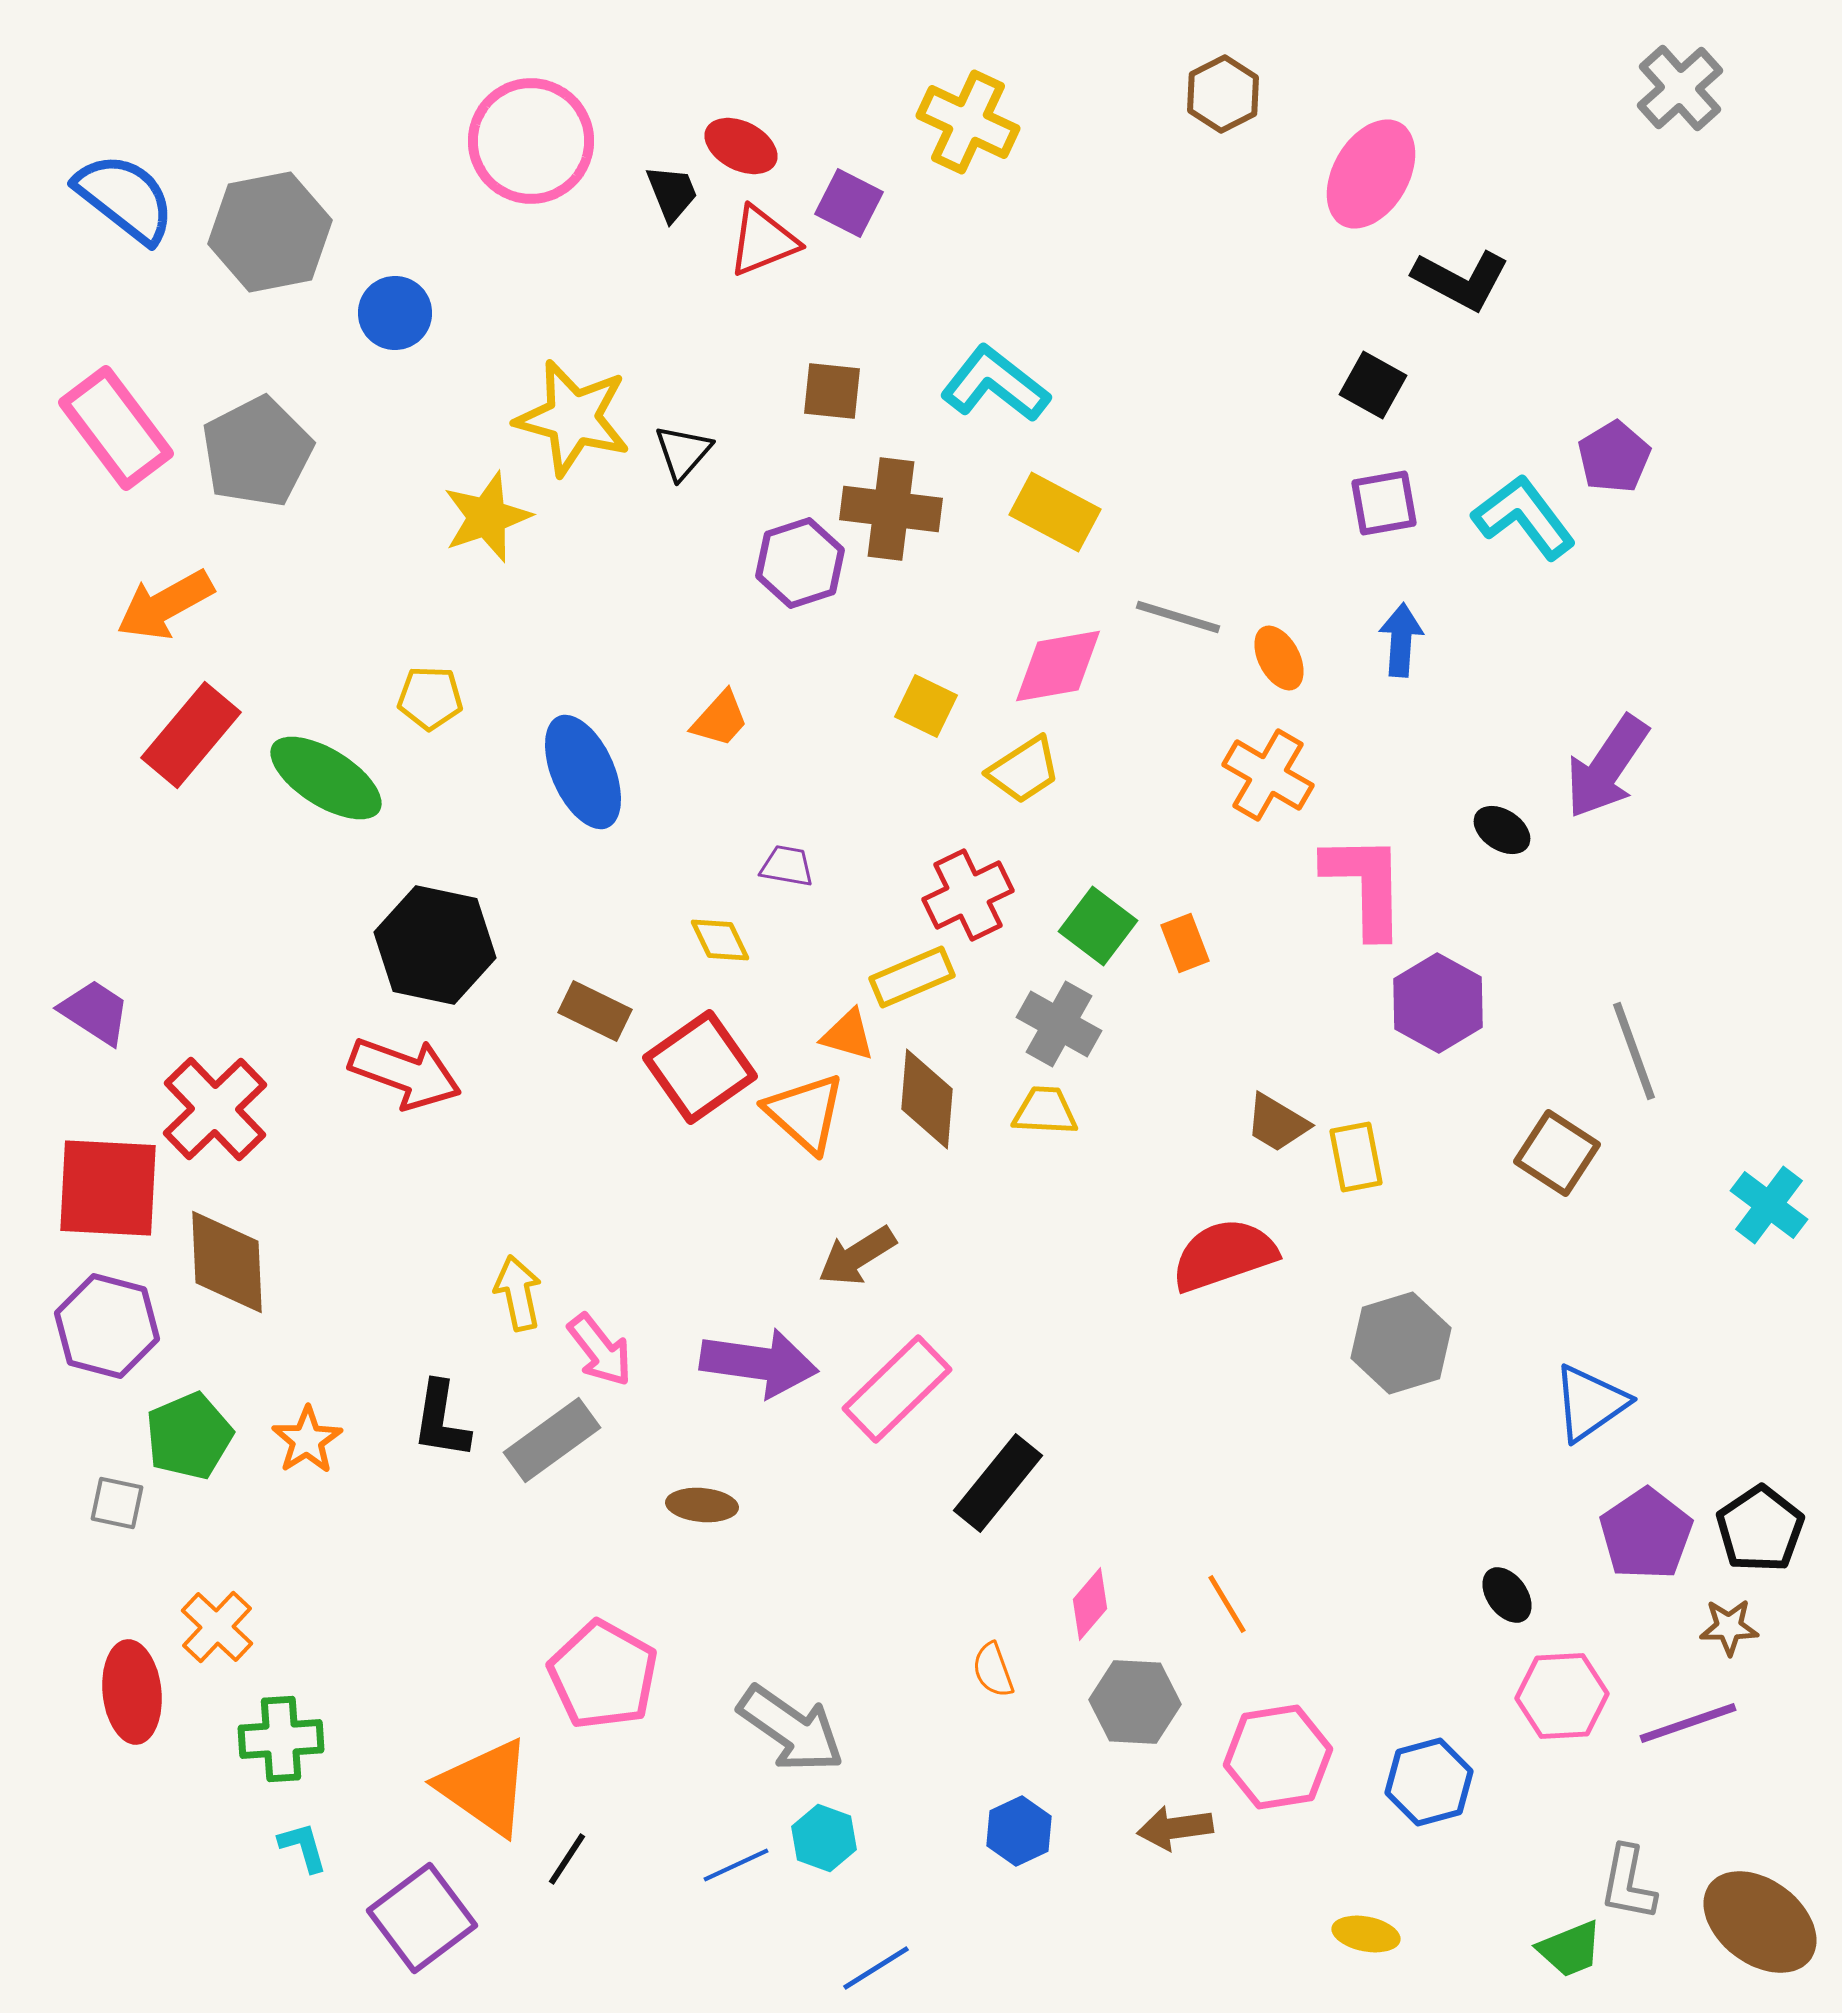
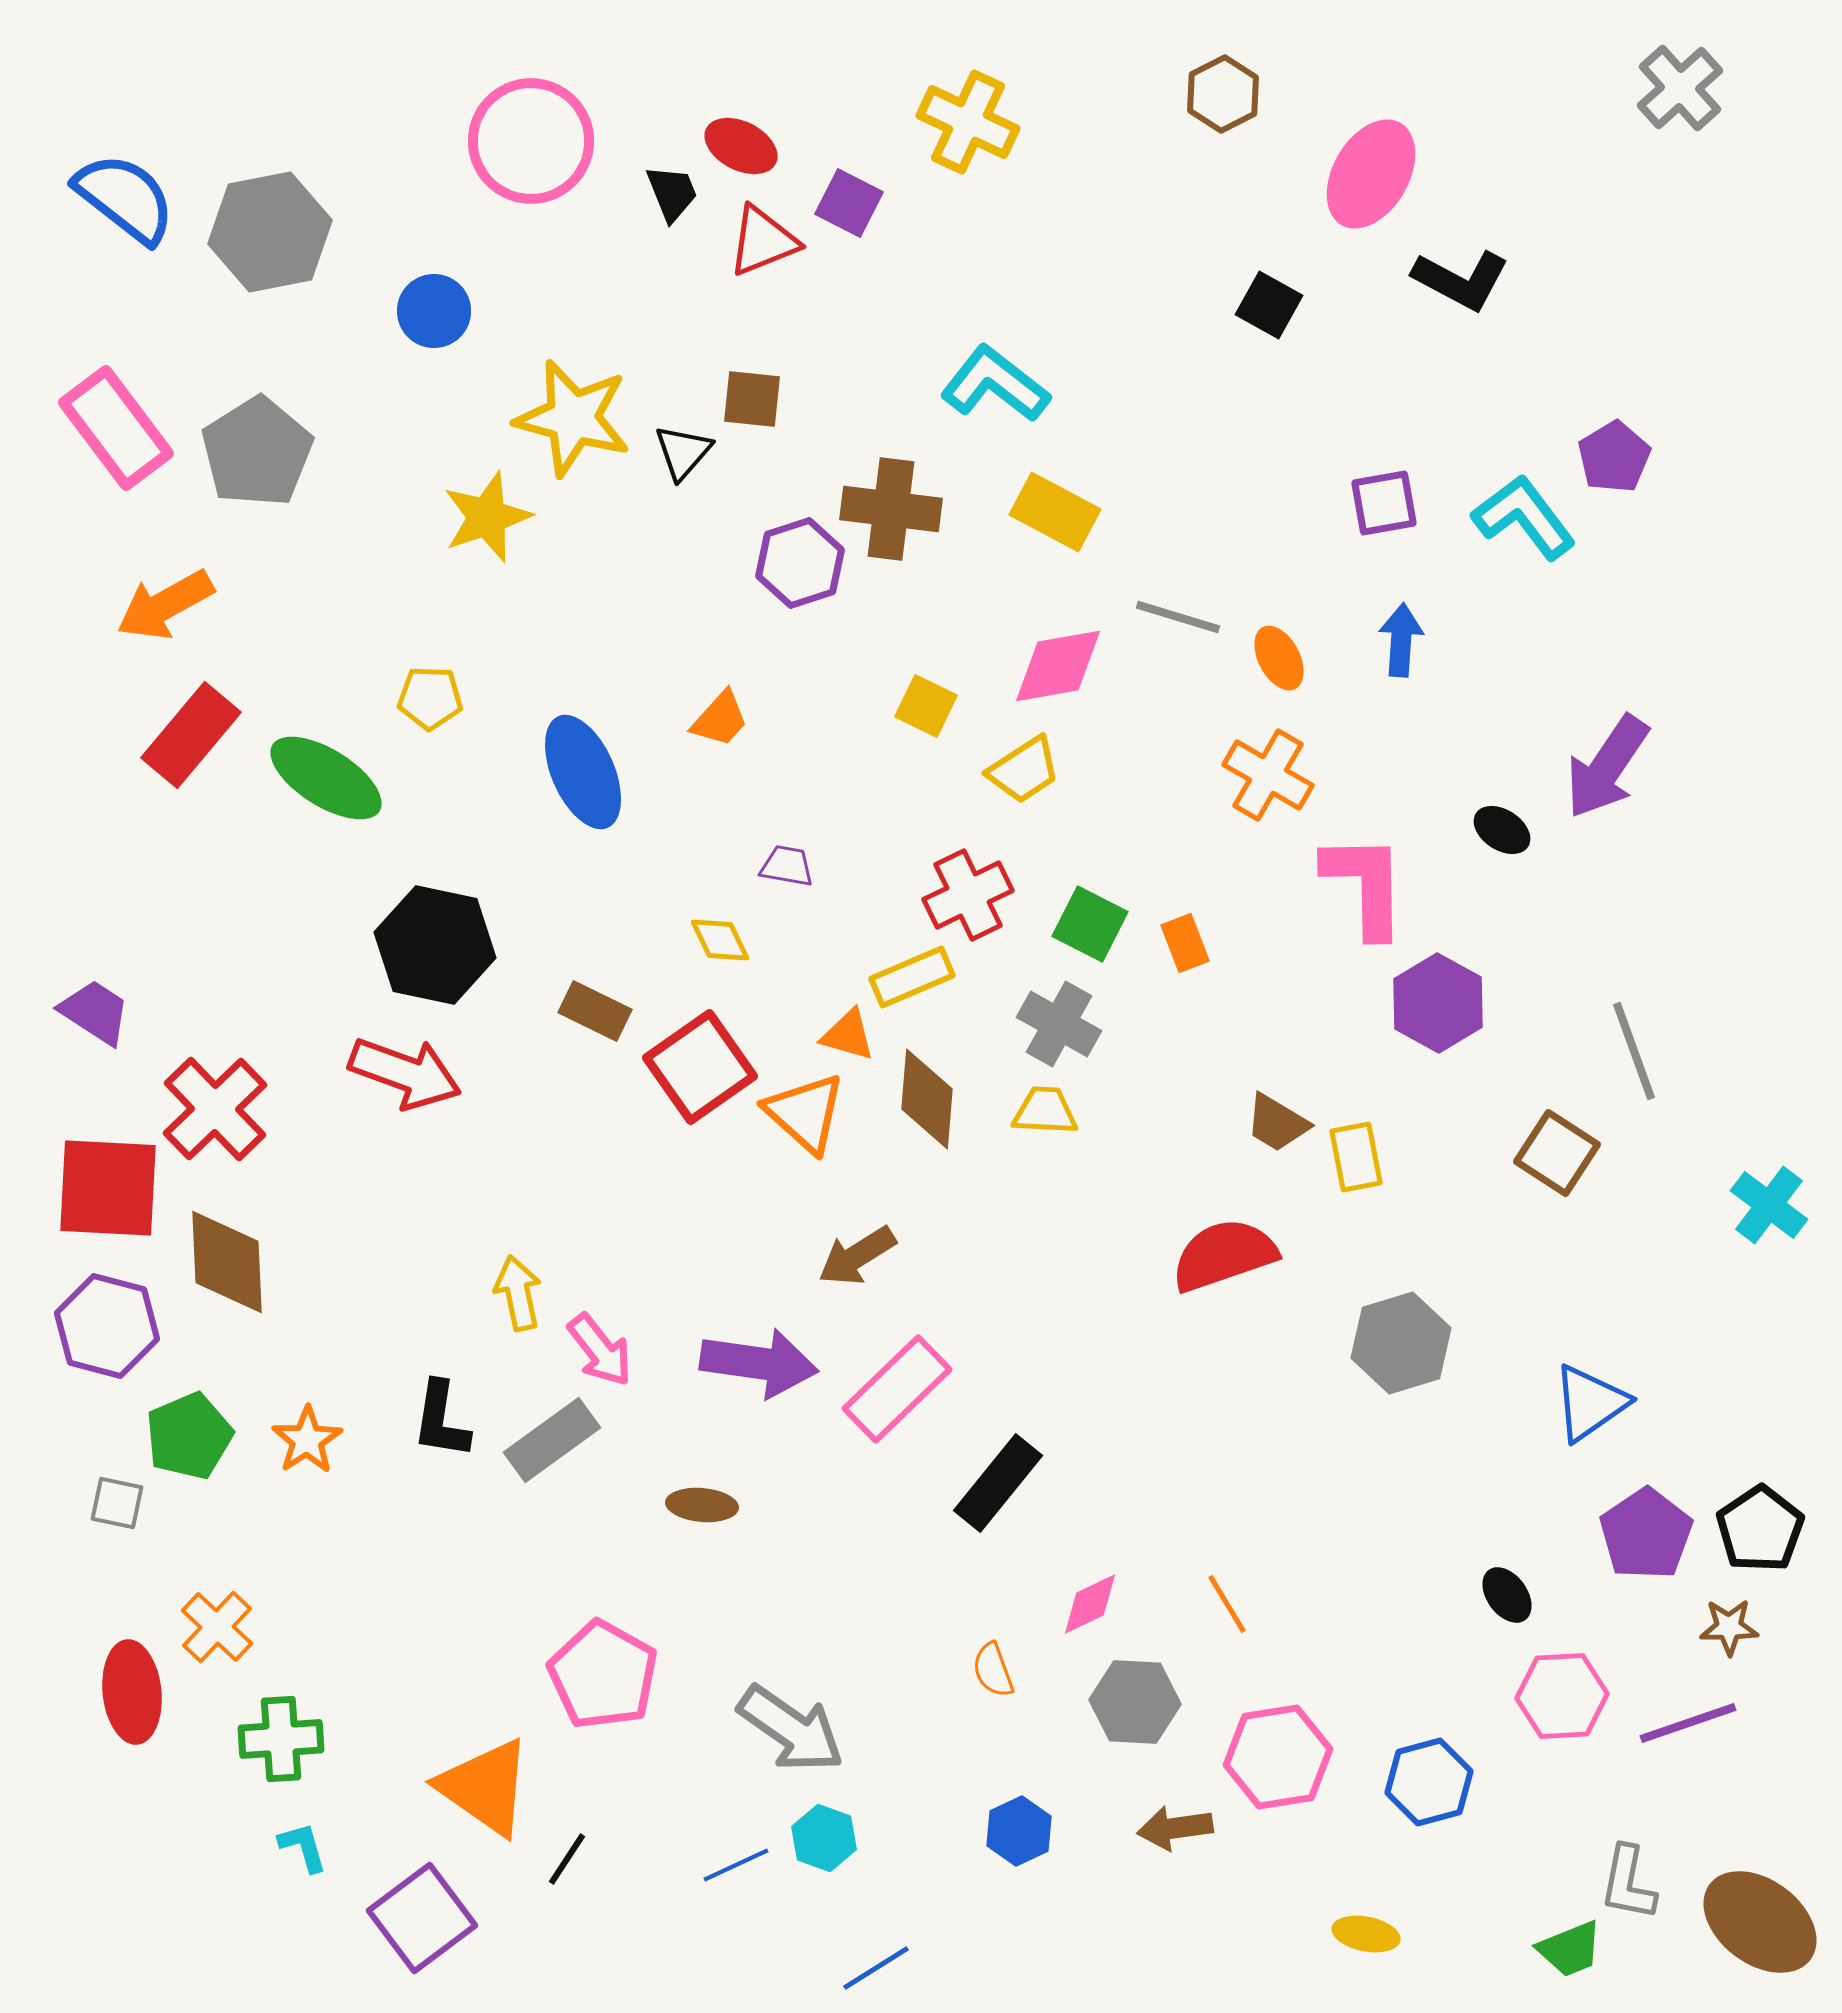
blue circle at (395, 313): moved 39 px right, 2 px up
black square at (1373, 385): moved 104 px left, 80 px up
brown square at (832, 391): moved 80 px left, 8 px down
gray pentagon at (257, 452): rotated 5 degrees counterclockwise
green square at (1098, 926): moved 8 px left, 2 px up; rotated 10 degrees counterclockwise
pink diamond at (1090, 1604): rotated 24 degrees clockwise
